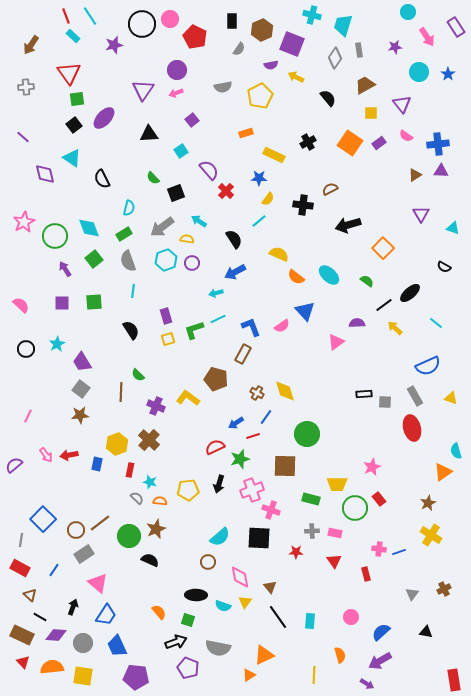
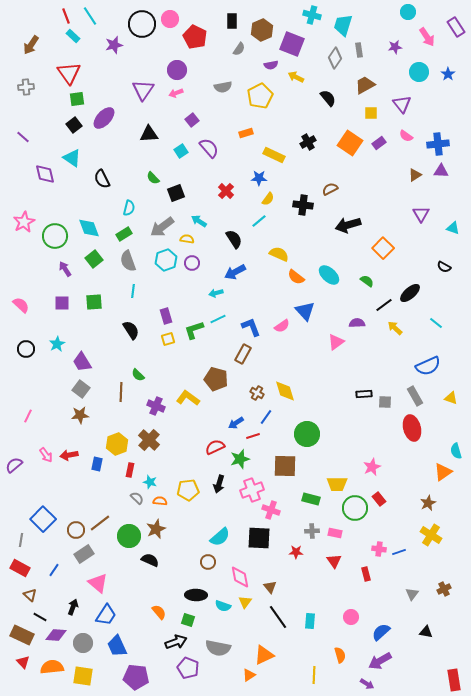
purple semicircle at (209, 170): moved 22 px up
